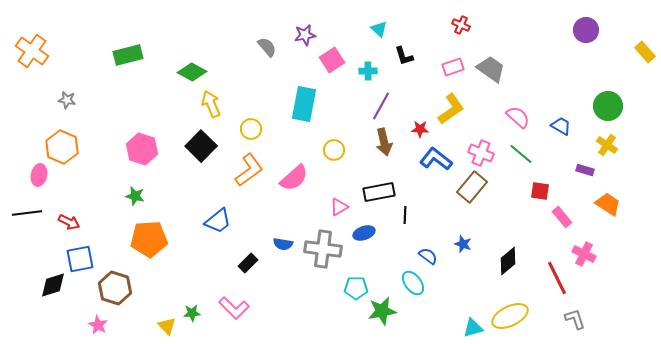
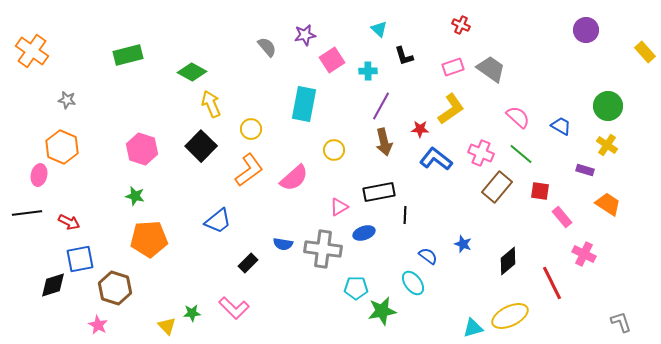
brown rectangle at (472, 187): moved 25 px right
red line at (557, 278): moved 5 px left, 5 px down
gray L-shape at (575, 319): moved 46 px right, 3 px down
